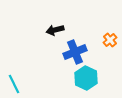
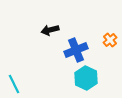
black arrow: moved 5 px left
blue cross: moved 1 px right, 2 px up
